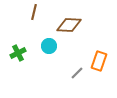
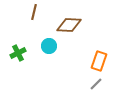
gray line: moved 19 px right, 11 px down
